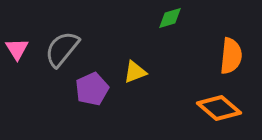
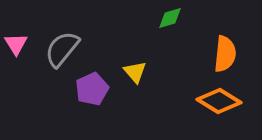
pink triangle: moved 1 px left, 5 px up
orange semicircle: moved 6 px left, 2 px up
yellow triangle: rotated 50 degrees counterclockwise
orange diamond: moved 7 px up; rotated 9 degrees counterclockwise
